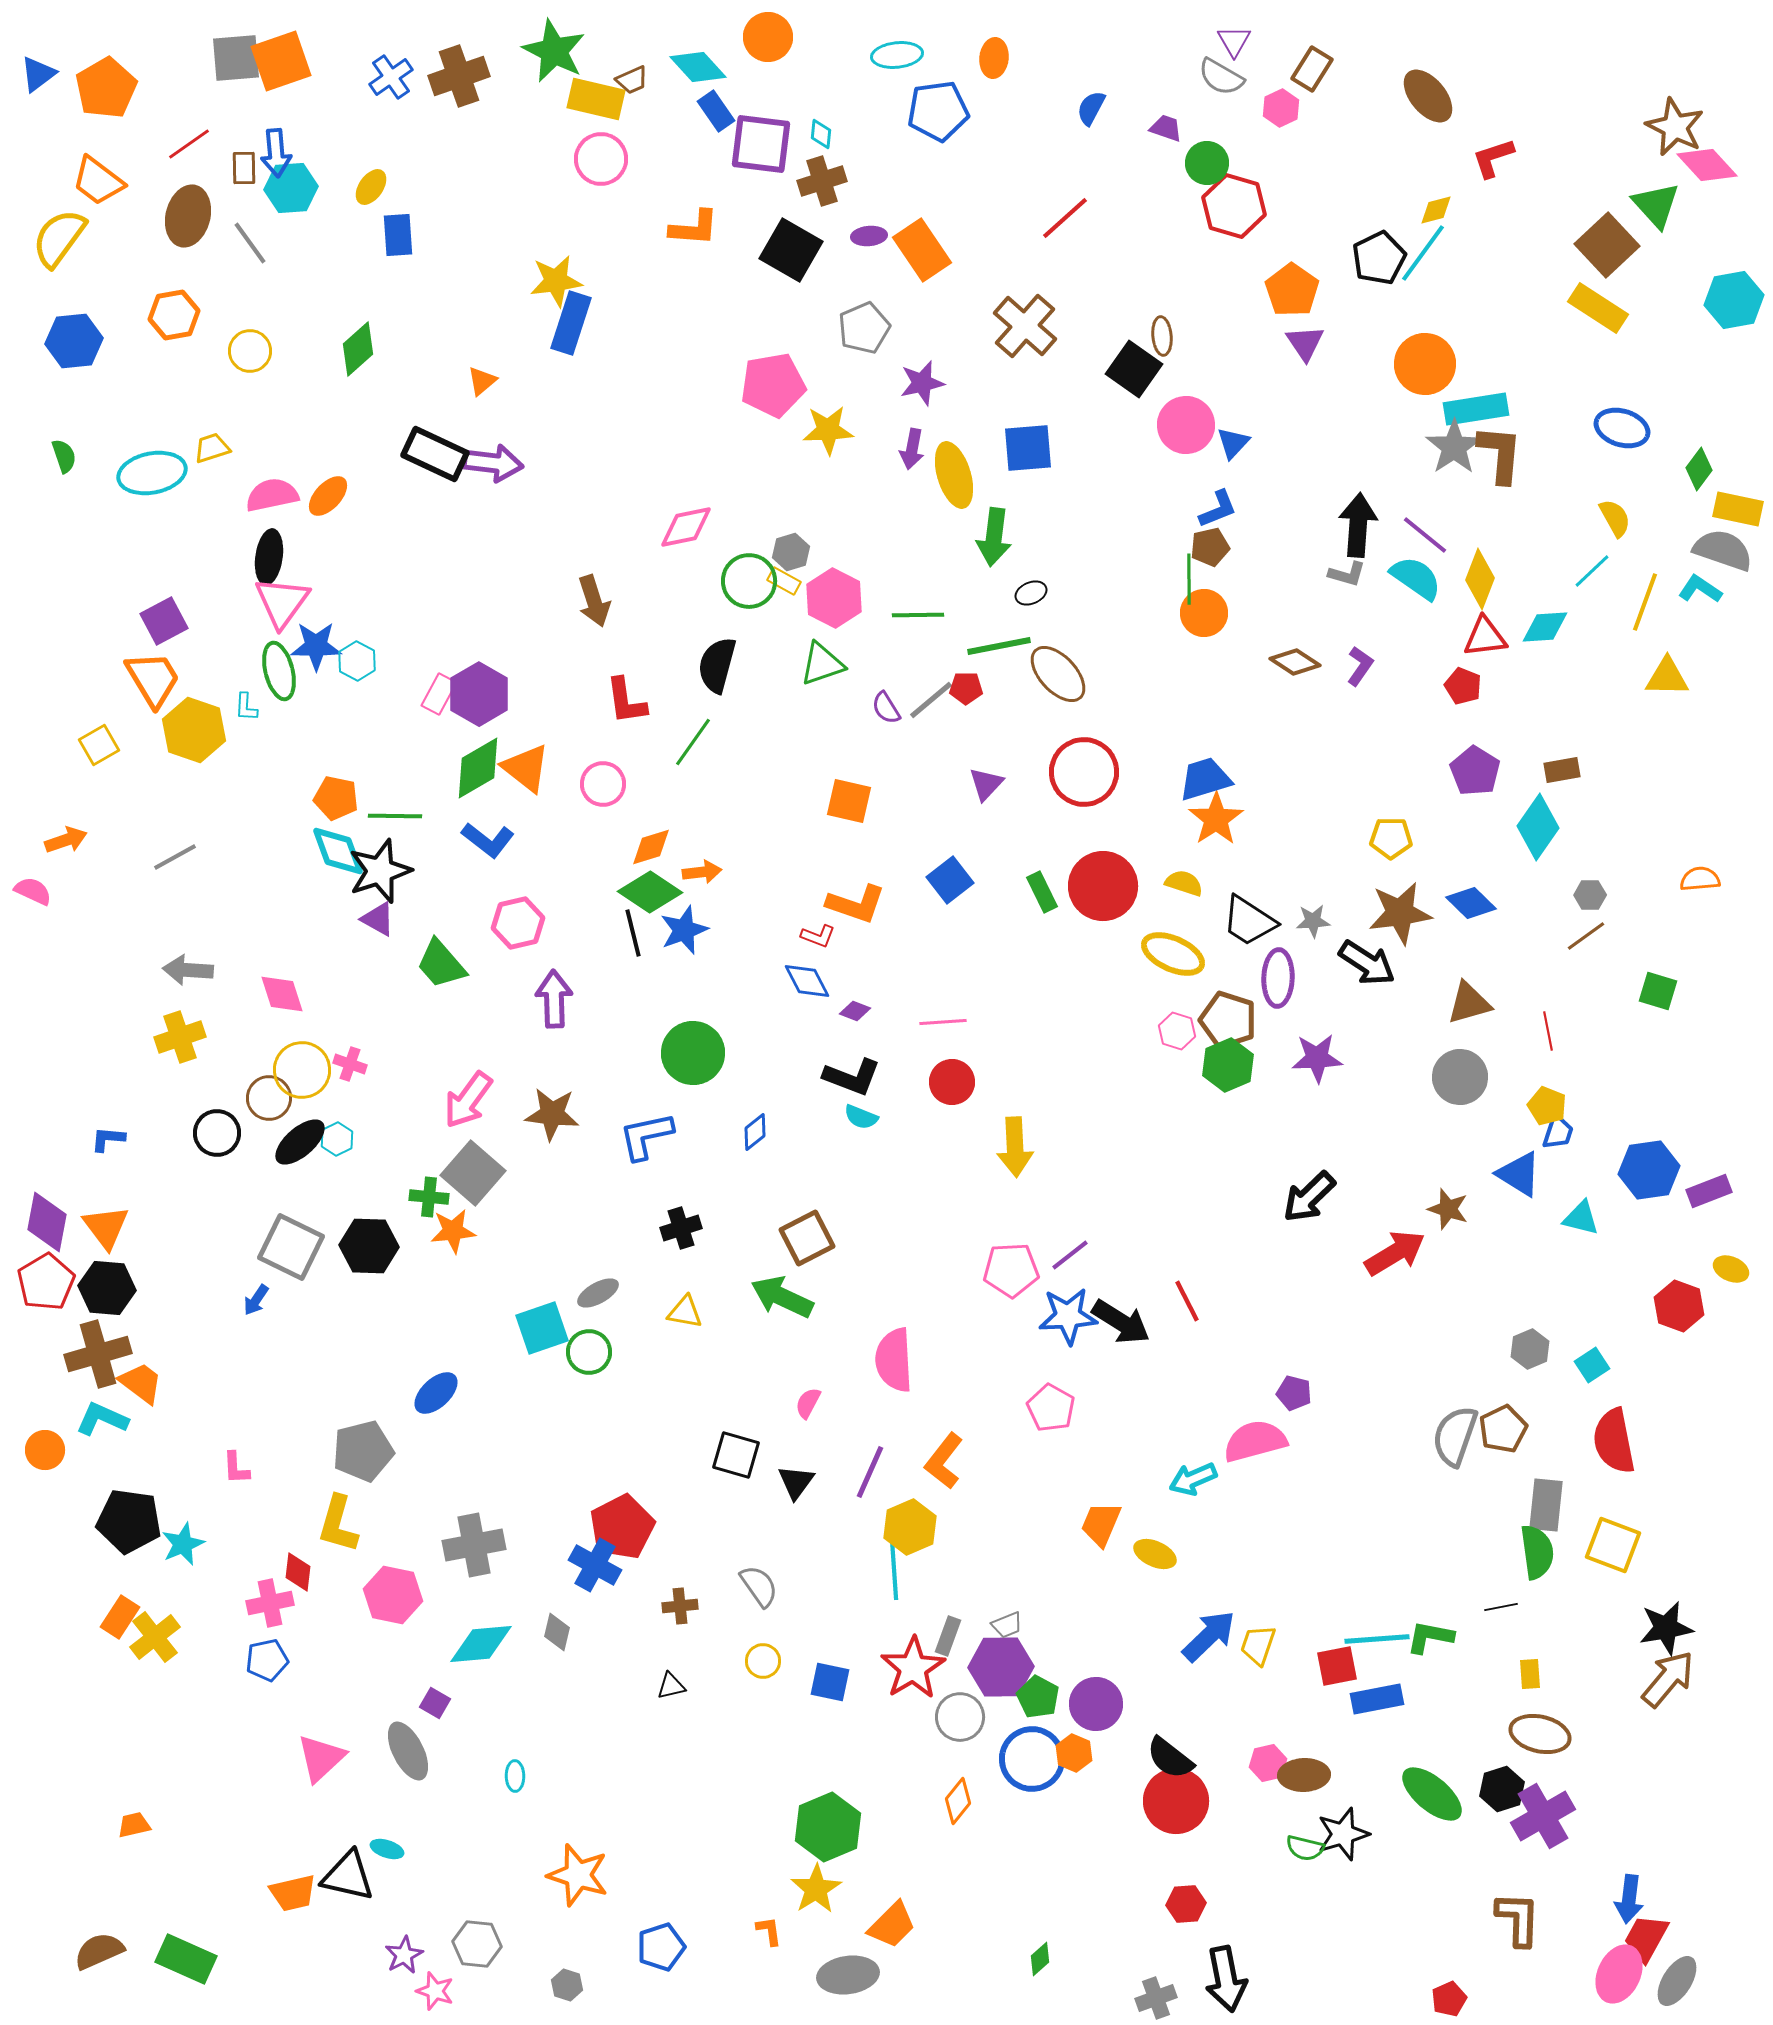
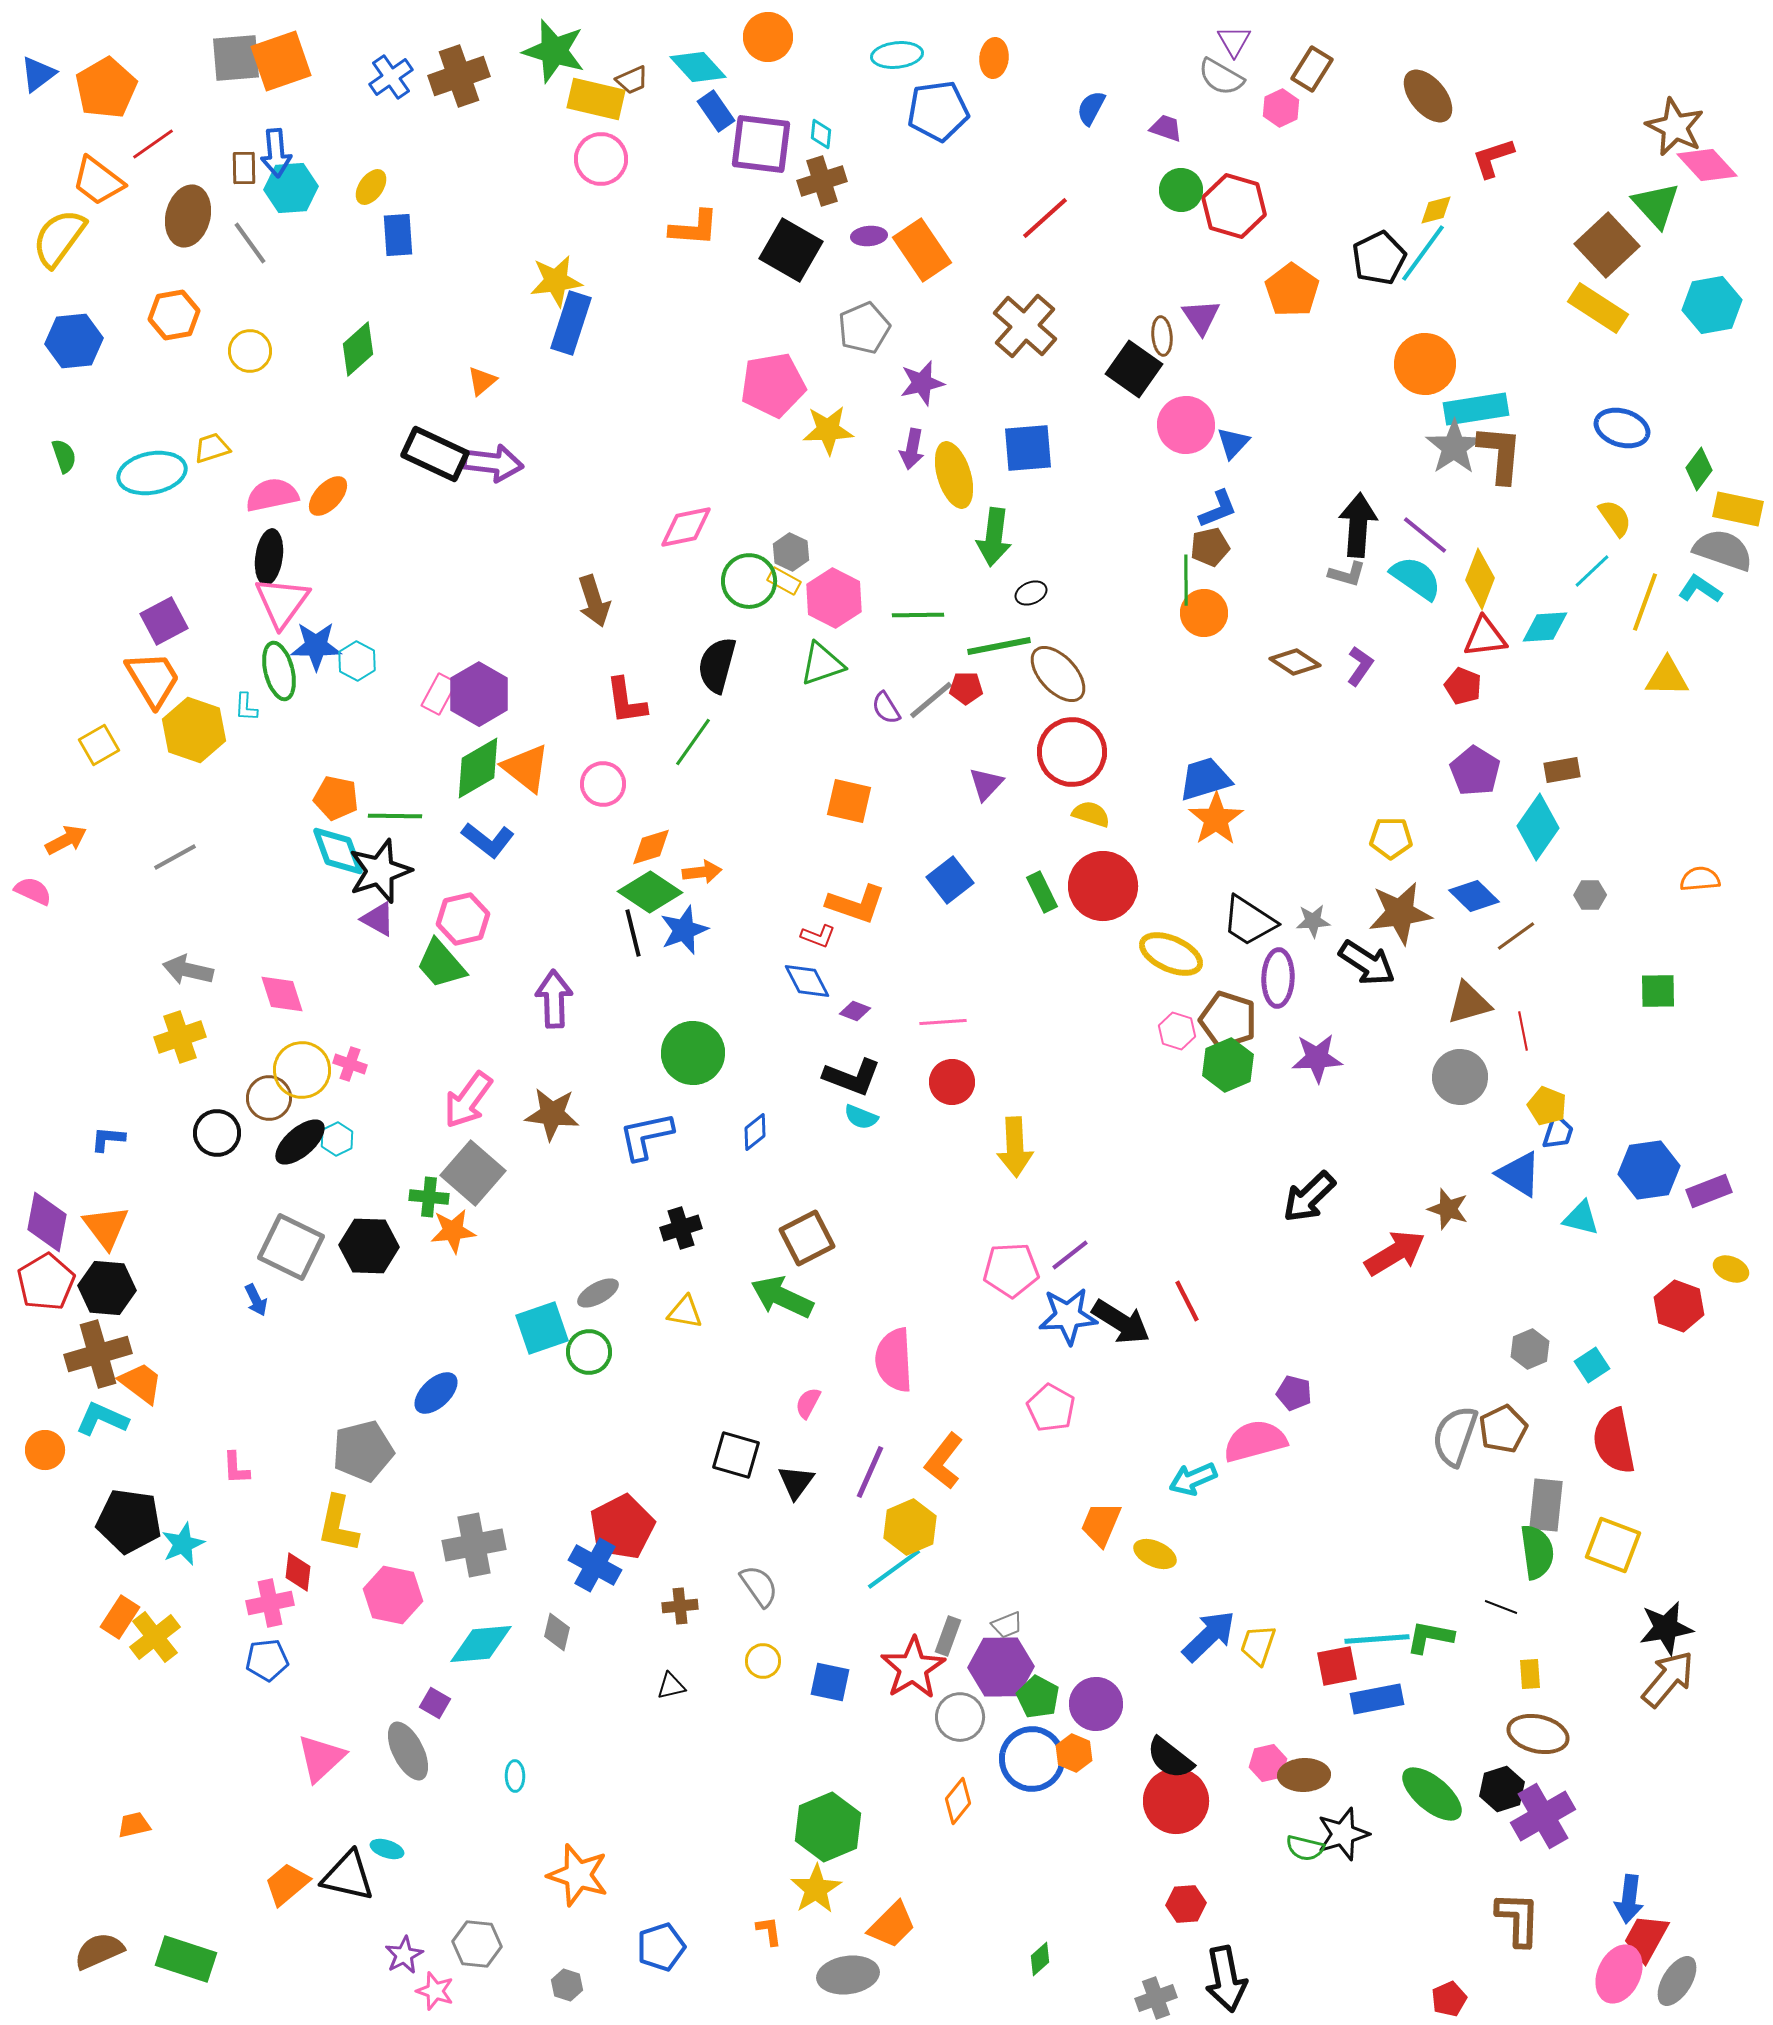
green star at (554, 51): rotated 10 degrees counterclockwise
red line at (189, 144): moved 36 px left
green circle at (1207, 163): moved 26 px left, 27 px down
red line at (1065, 218): moved 20 px left
cyan hexagon at (1734, 300): moved 22 px left, 5 px down
purple triangle at (1305, 343): moved 104 px left, 26 px up
yellow semicircle at (1615, 518): rotated 6 degrees counterclockwise
gray hexagon at (791, 552): rotated 18 degrees counterclockwise
green line at (1189, 579): moved 3 px left, 1 px down
red circle at (1084, 772): moved 12 px left, 20 px up
orange arrow at (66, 840): rotated 9 degrees counterclockwise
yellow semicircle at (1184, 883): moved 93 px left, 69 px up
blue diamond at (1471, 903): moved 3 px right, 7 px up
pink hexagon at (518, 923): moved 55 px left, 4 px up
brown line at (1586, 936): moved 70 px left
yellow ellipse at (1173, 954): moved 2 px left
gray arrow at (188, 970): rotated 9 degrees clockwise
green square at (1658, 991): rotated 18 degrees counterclockwise
red line at (1548, 1031): moved 25 px left
blue arrow at (256, 1300): rotated 60 degrees counterclockwise
yellow L-shape at (338, 1524): rotated 4 degrees counterclockwise
cyan line at (894, 1569): rotated 58 degrees clockwise
black line at (1501, 1607): rotated 32 degrees clockwise
blue pentagon at (267, 1660): rotated 6 degrees clockwise
brown ellipse at (1540, 1734): moved 2 px left
orange trapezoid at (293, 1893): moved 6 px left, 9 px up; rotated 153 degrees clockwise
green rectangle at (186, 1959): rotated 6 degrees counterclockwise
